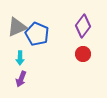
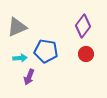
blue pentagon: moved 9 px right, 17 px down; rotated 15 degrees counterclockwise
red circle: moved 3 px right
cyan arrow: rotated 96 degrees counterclockwise
purple arrow: moved 8 px right, 2 px up
